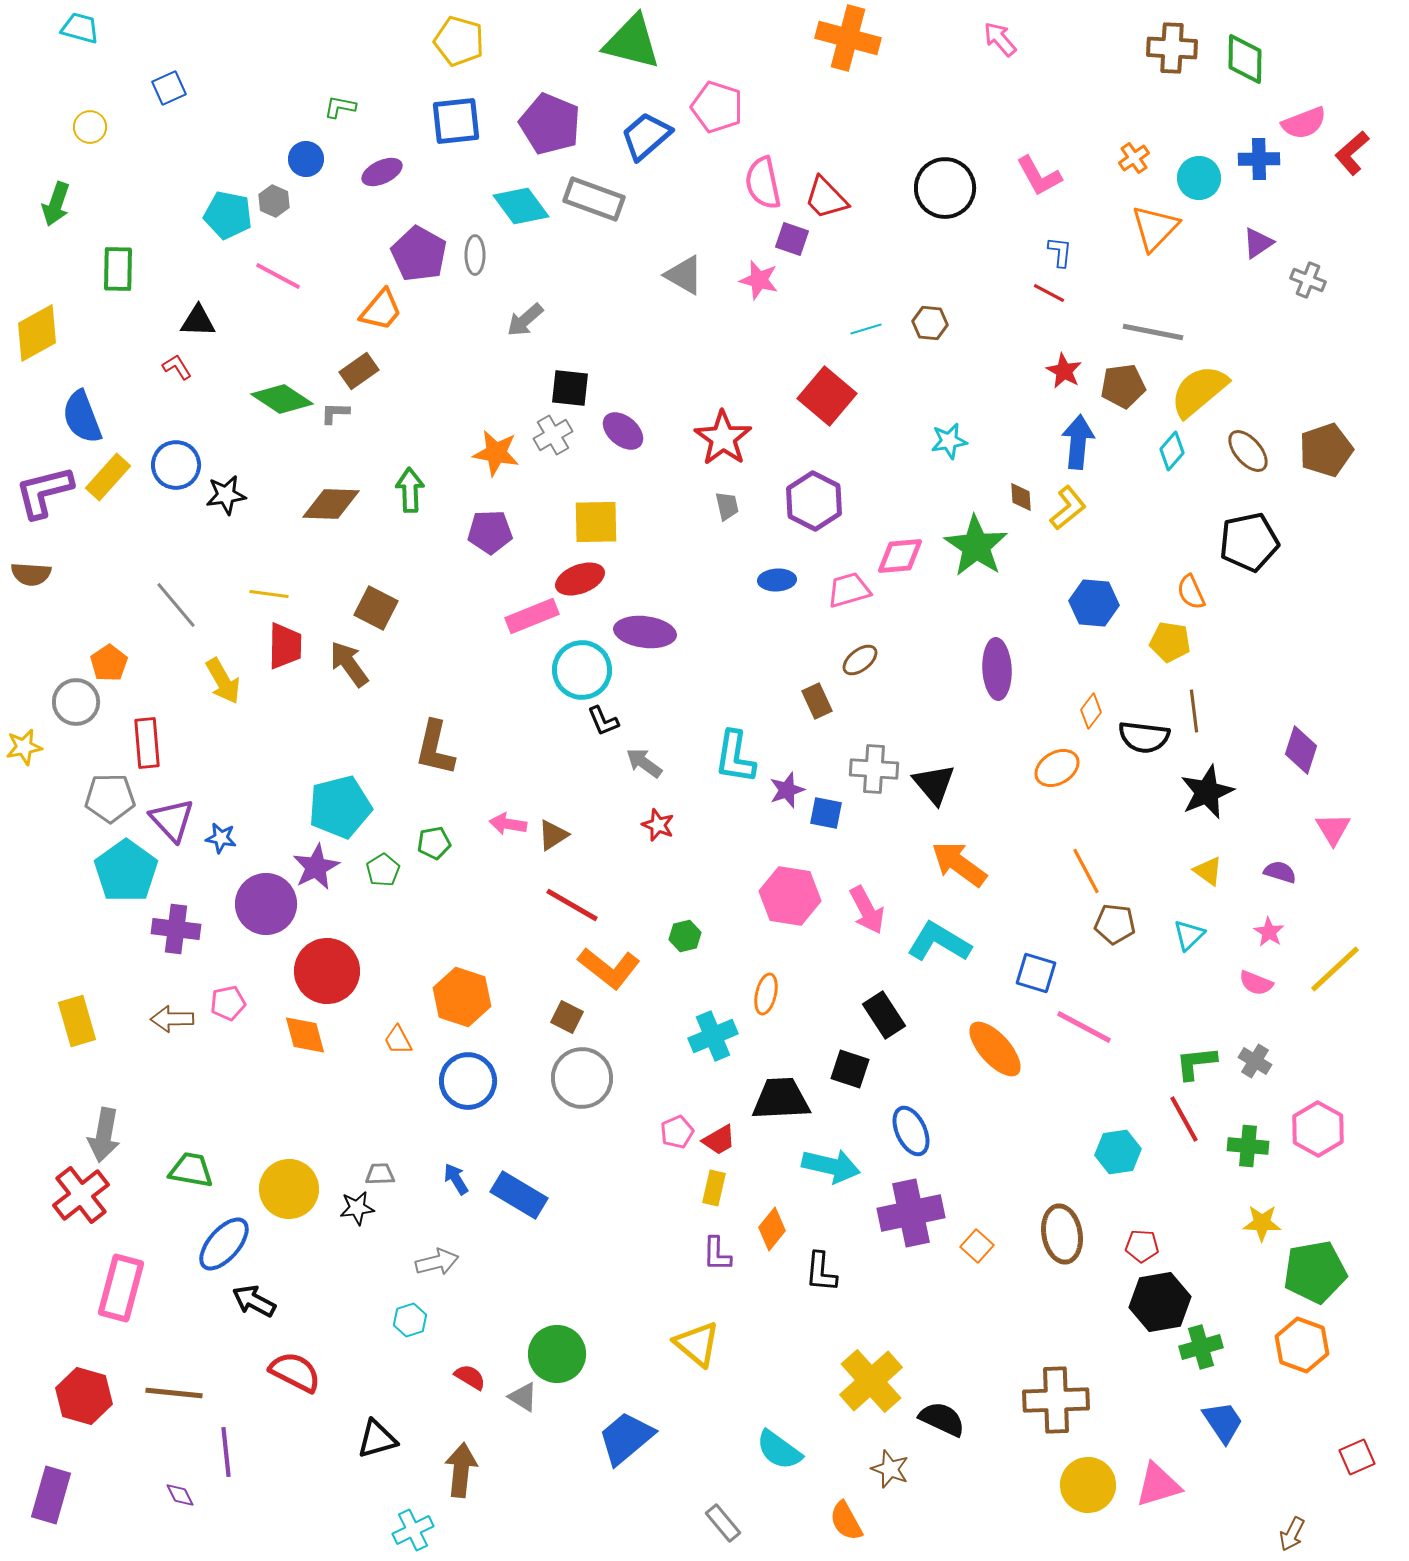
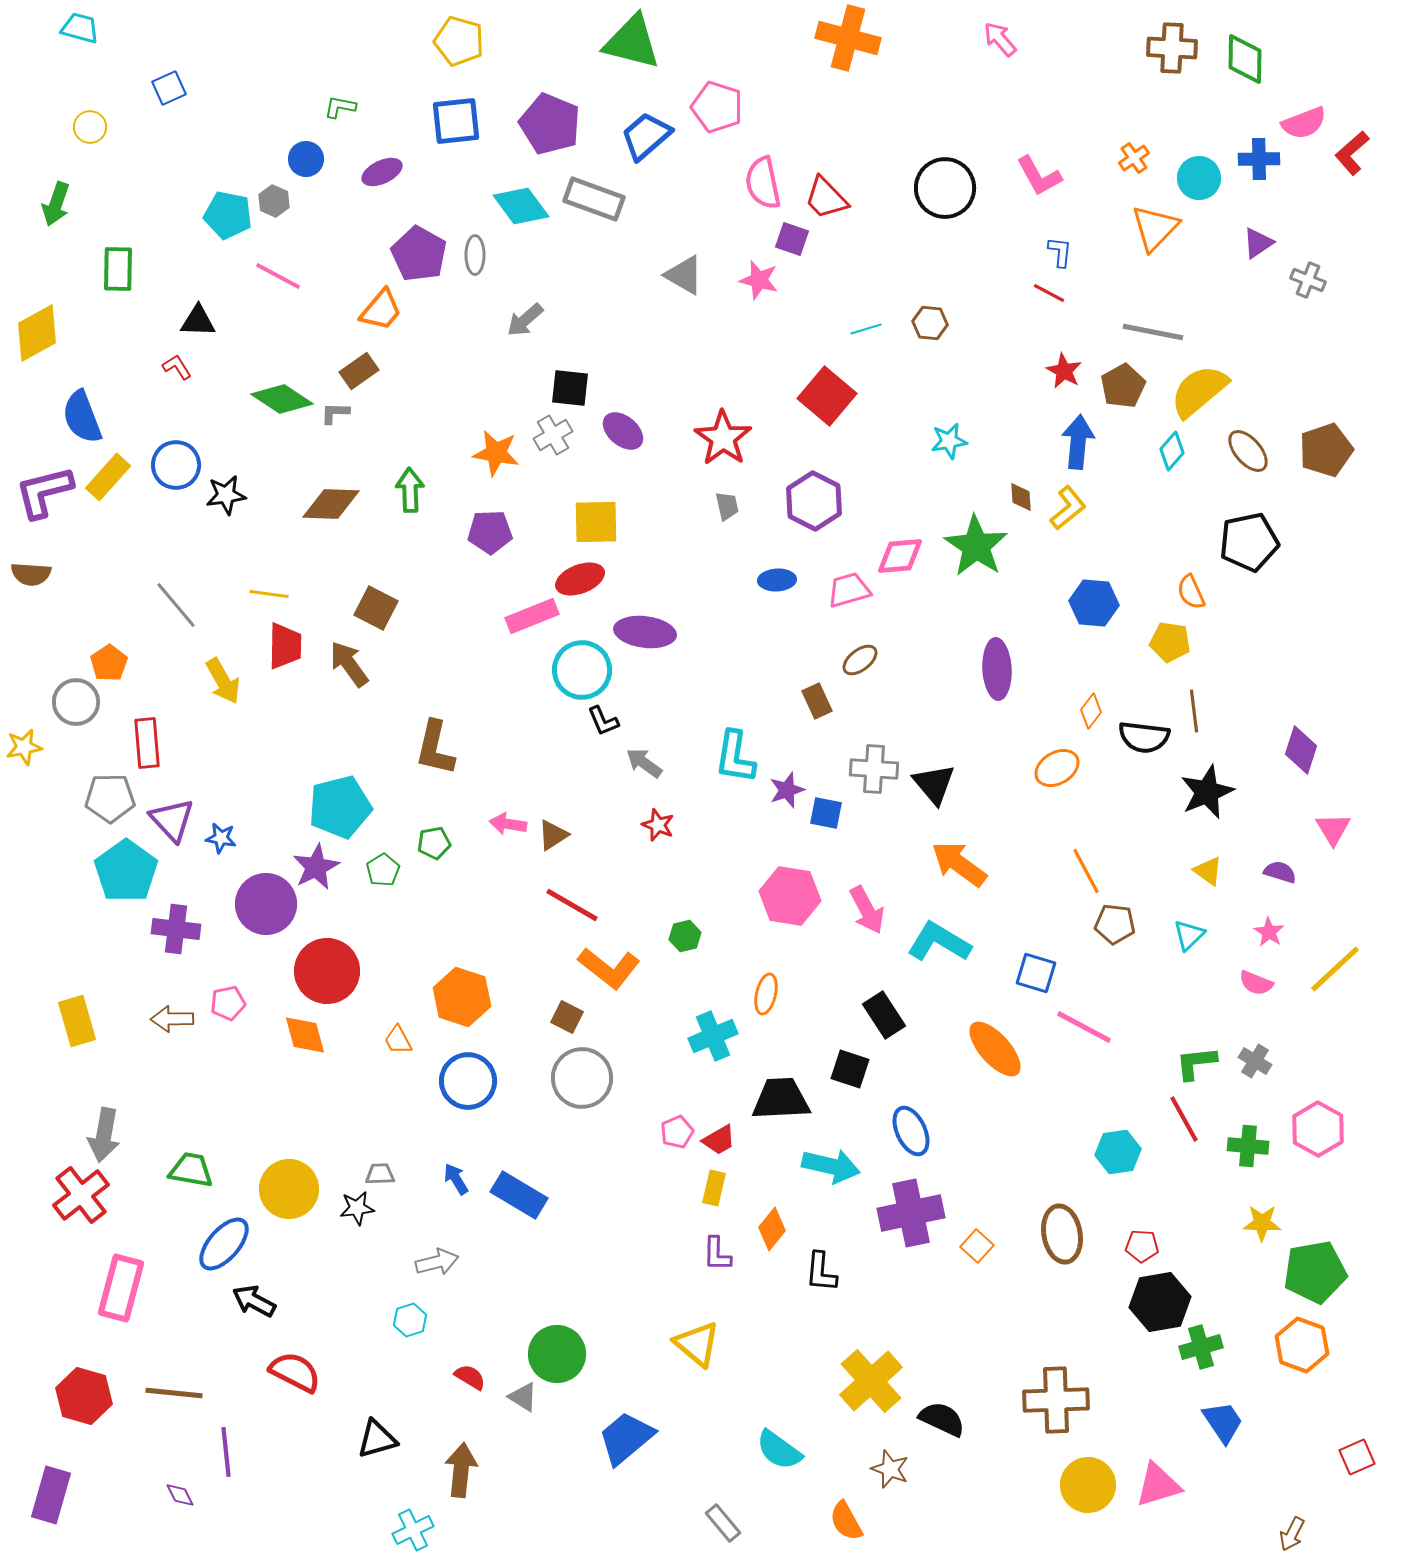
brown pentagon at (1123, 386): rotated 21 degrees counterclockwise
